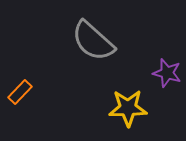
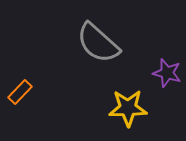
gray semicircle: moved 5 px right, 2 px down
